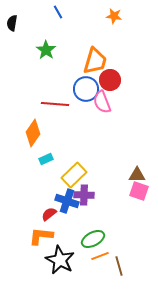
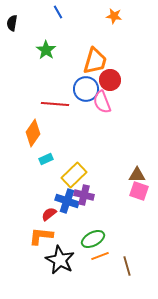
purple cross: rotated 12 degrees clockwise
brown line: moved 8 px right
